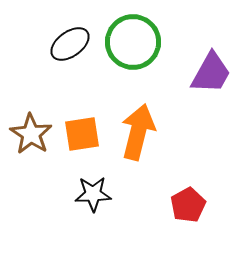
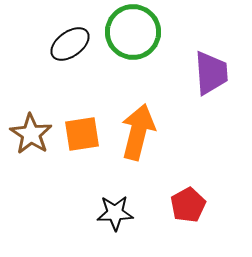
green circle: moved 10 px up
purple trapezoid: rotated 33 degrees counterclockwise
black star: moved 22 px right, 19 px down
